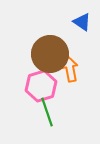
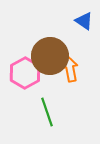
blue triangle: moved 2 px right, 1 px up
brown circle: moved 2 px down
pink hexagon: moved 16 px left, 13 px up; rotated 12 degrees counterclockwise
